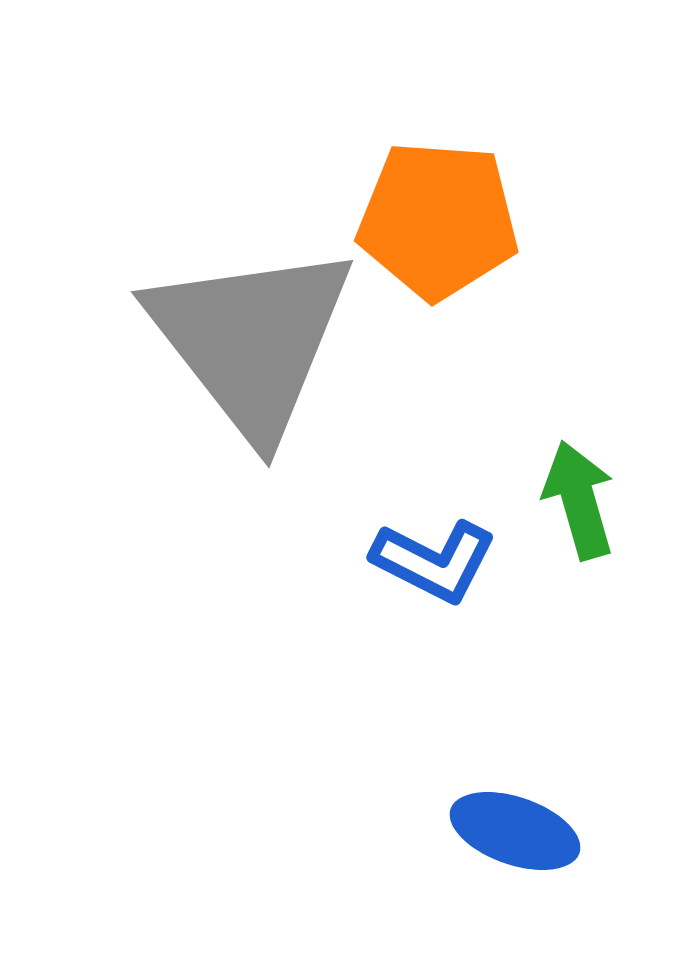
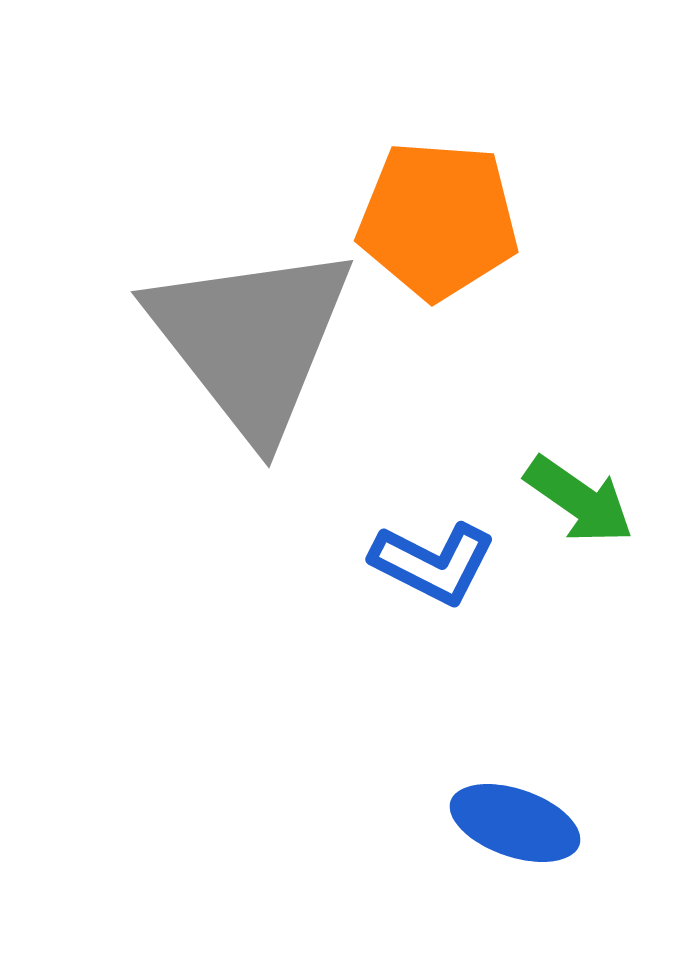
green arrow: rotated 141 degrees clockwise
blue L-shape: moved 1 px left, 2 px down
blue ellipse: moved 8 px up
